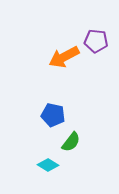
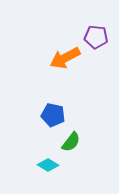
purple pentagon: moved 4 px up
orange arrow: moved 1 px right, 1 px down
